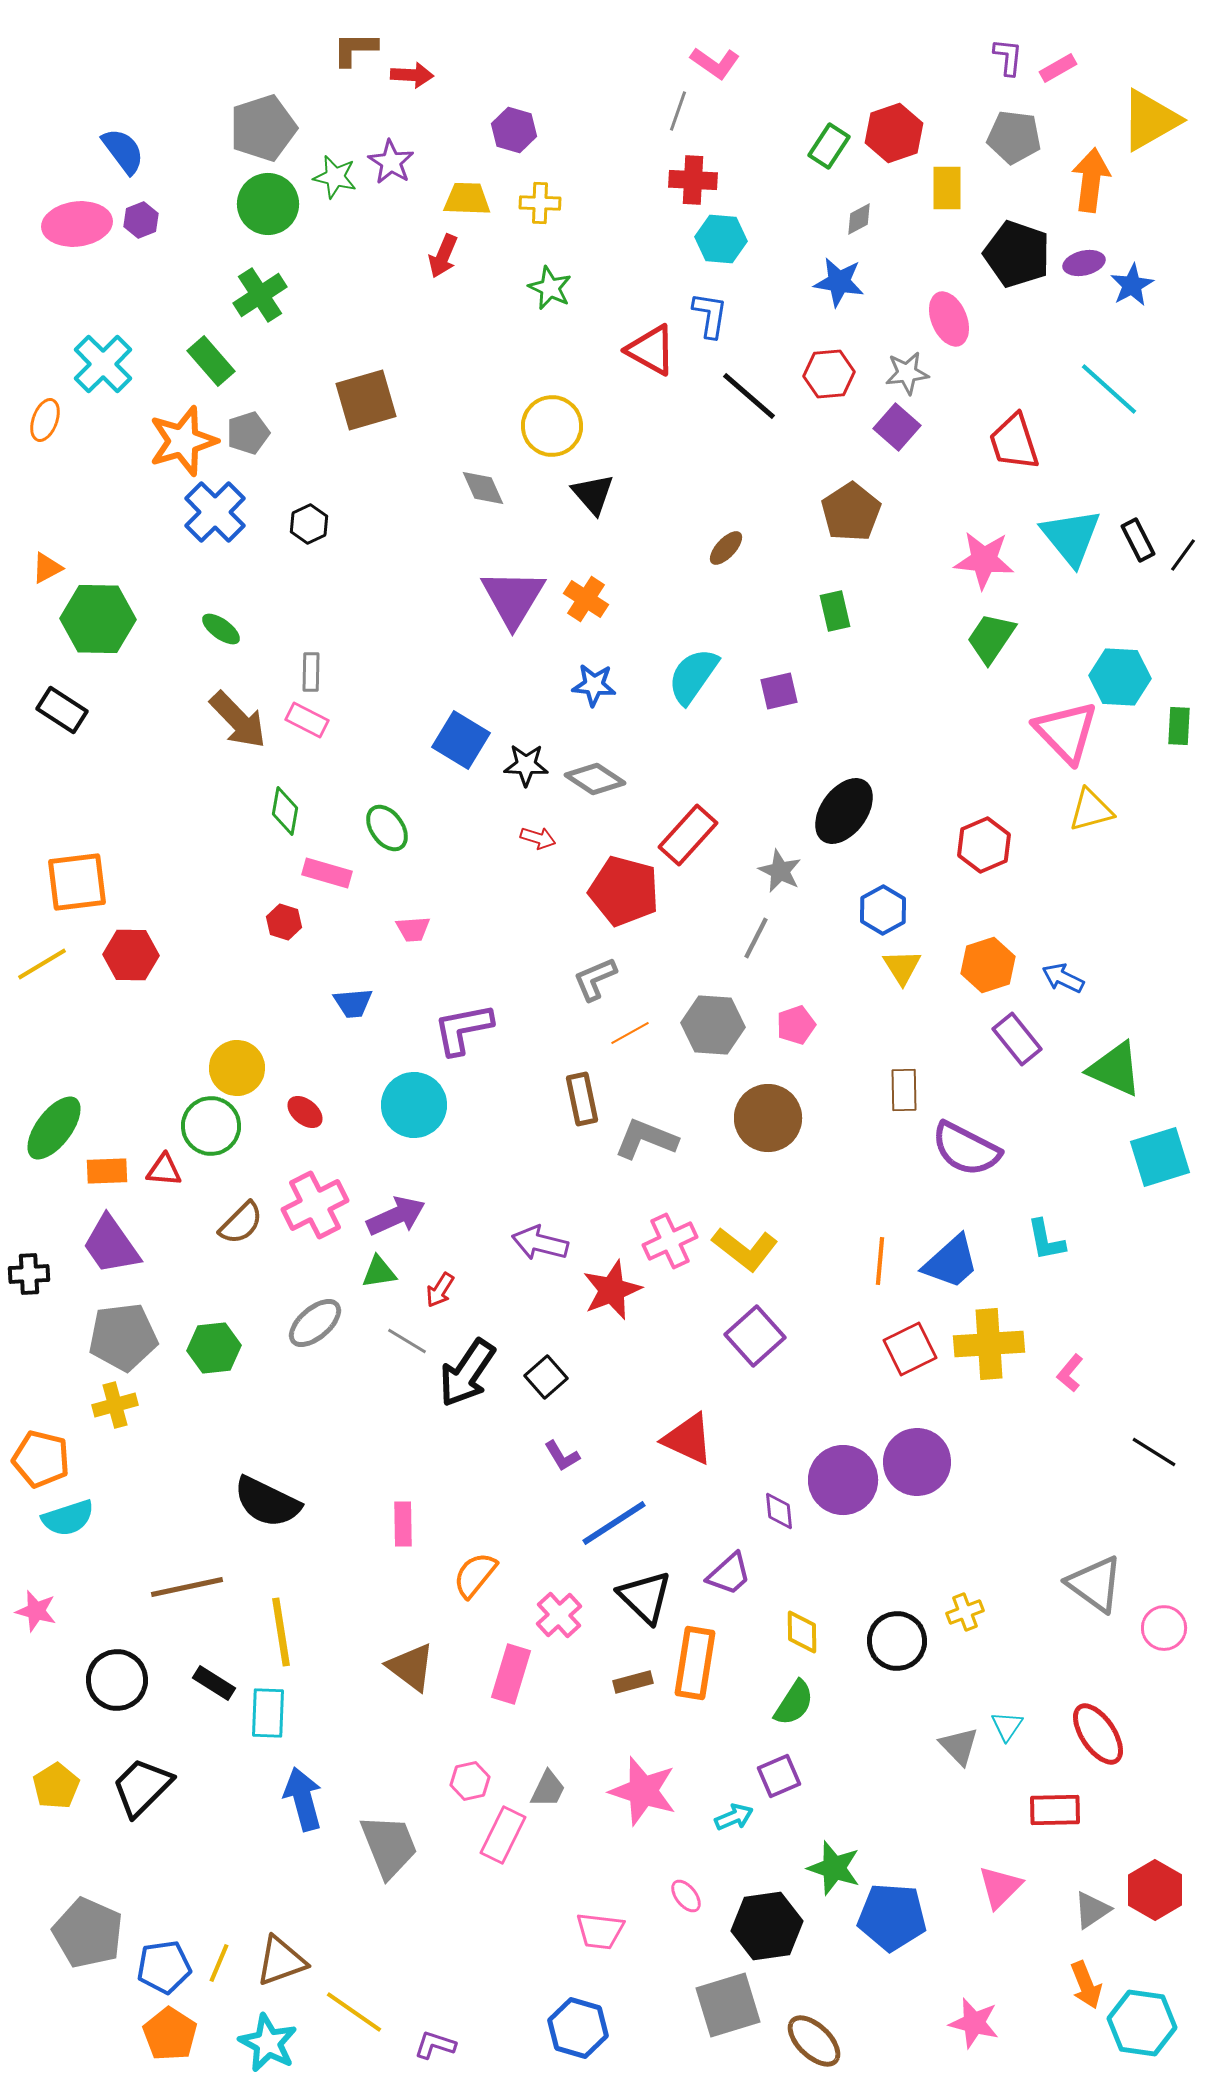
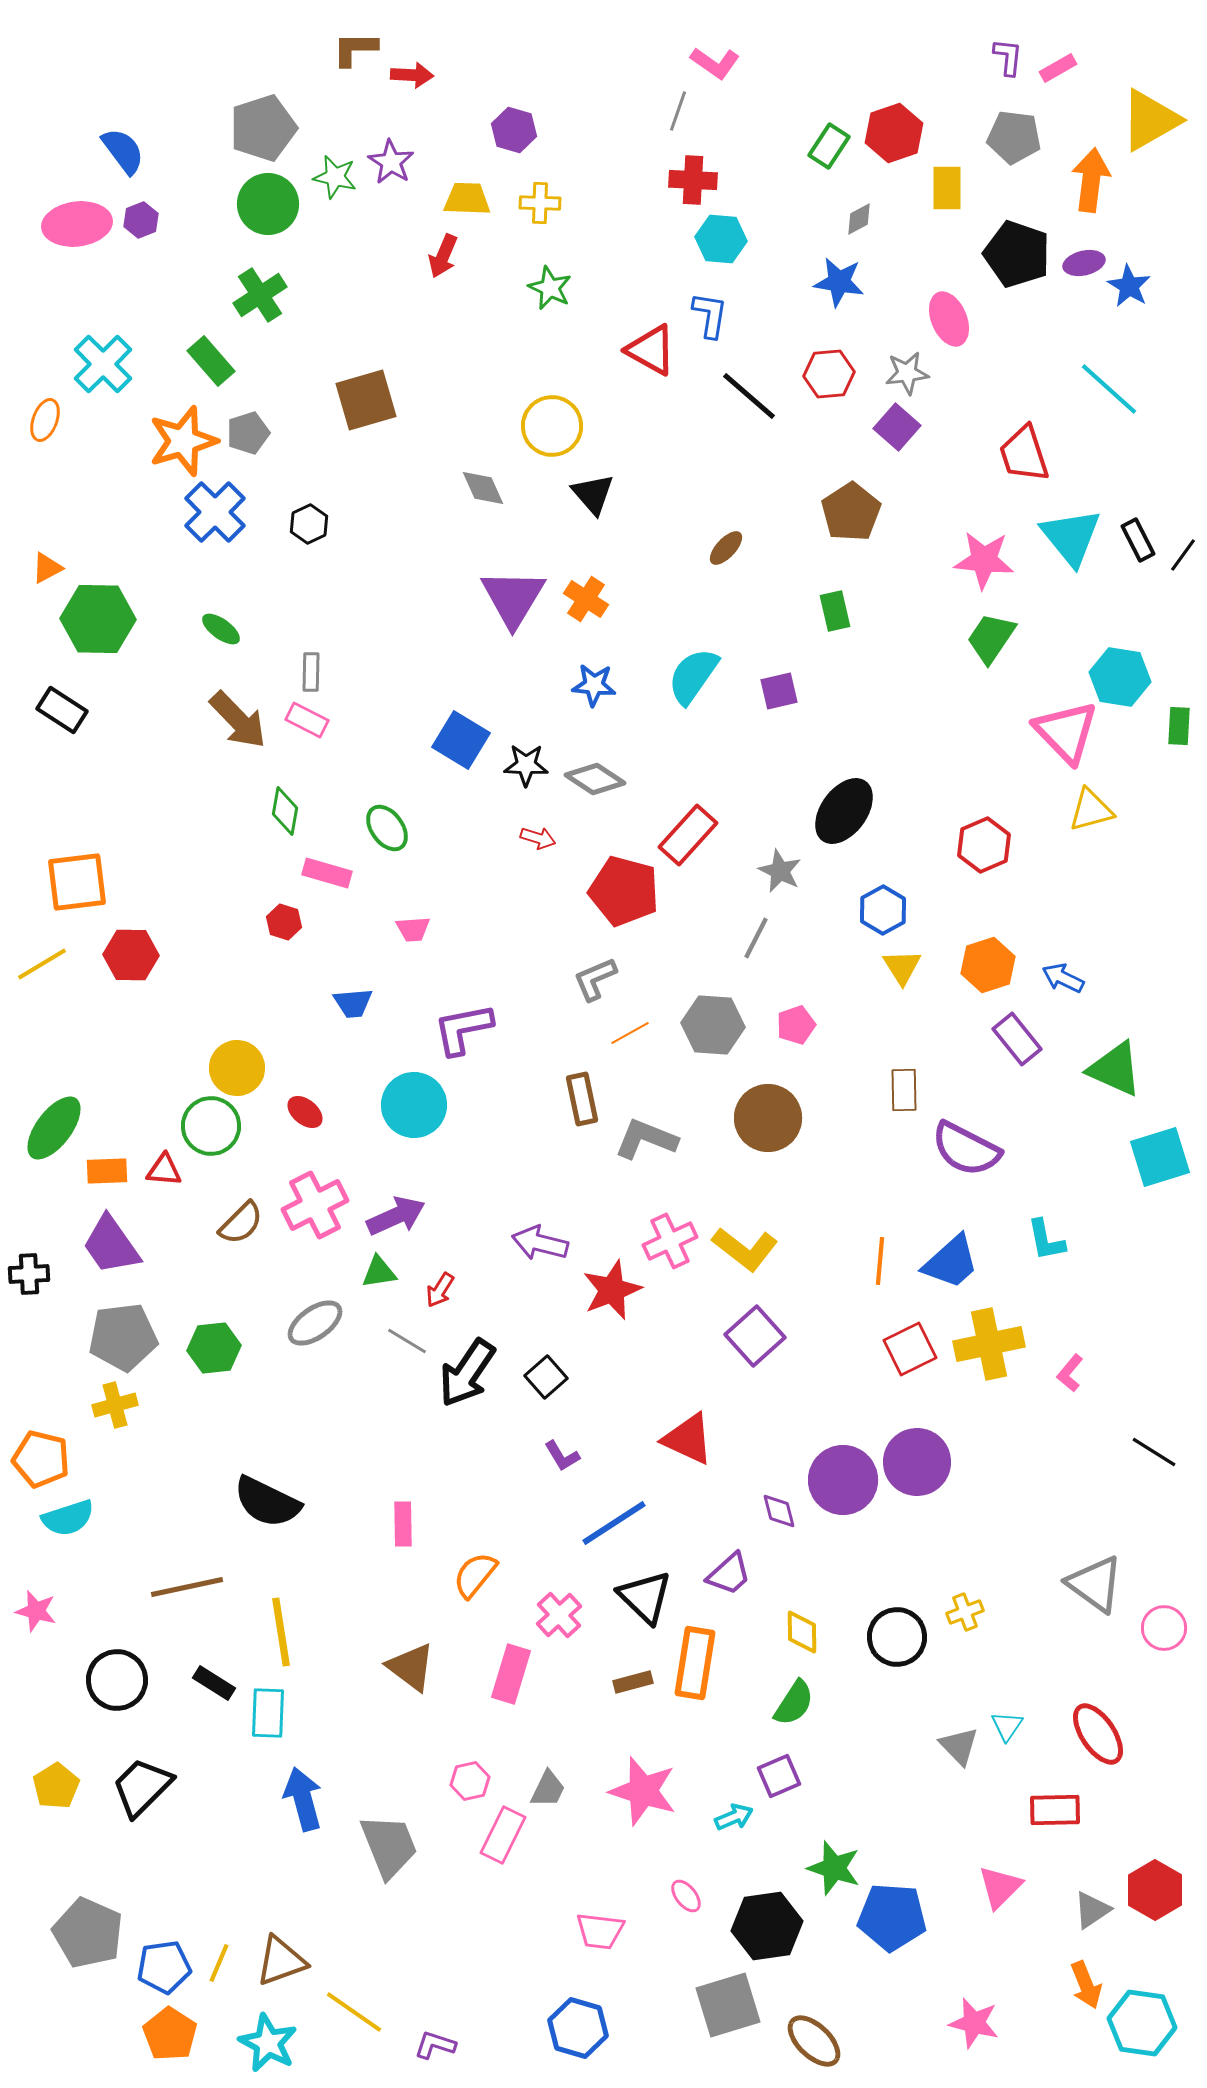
blue star at (1132, 285): moved 3 px left, 1 px down; rotated 12 degrees counterclockwise
red trapezoid at (1014, 442): moved 10 px right, 12 px down
cyan hexagon at (1120, 677): rotated 6 degrees clockwise
gray ellipse at (315, 1323): rotated 6 degrees clockwise
yellow cross at (989, 1344): rotated 8 degrees counterclockwise
purple diamond at (779, 1511): rotated 9 degrees counterclockwise
black circle at (897, 1641): moved 4 px up
